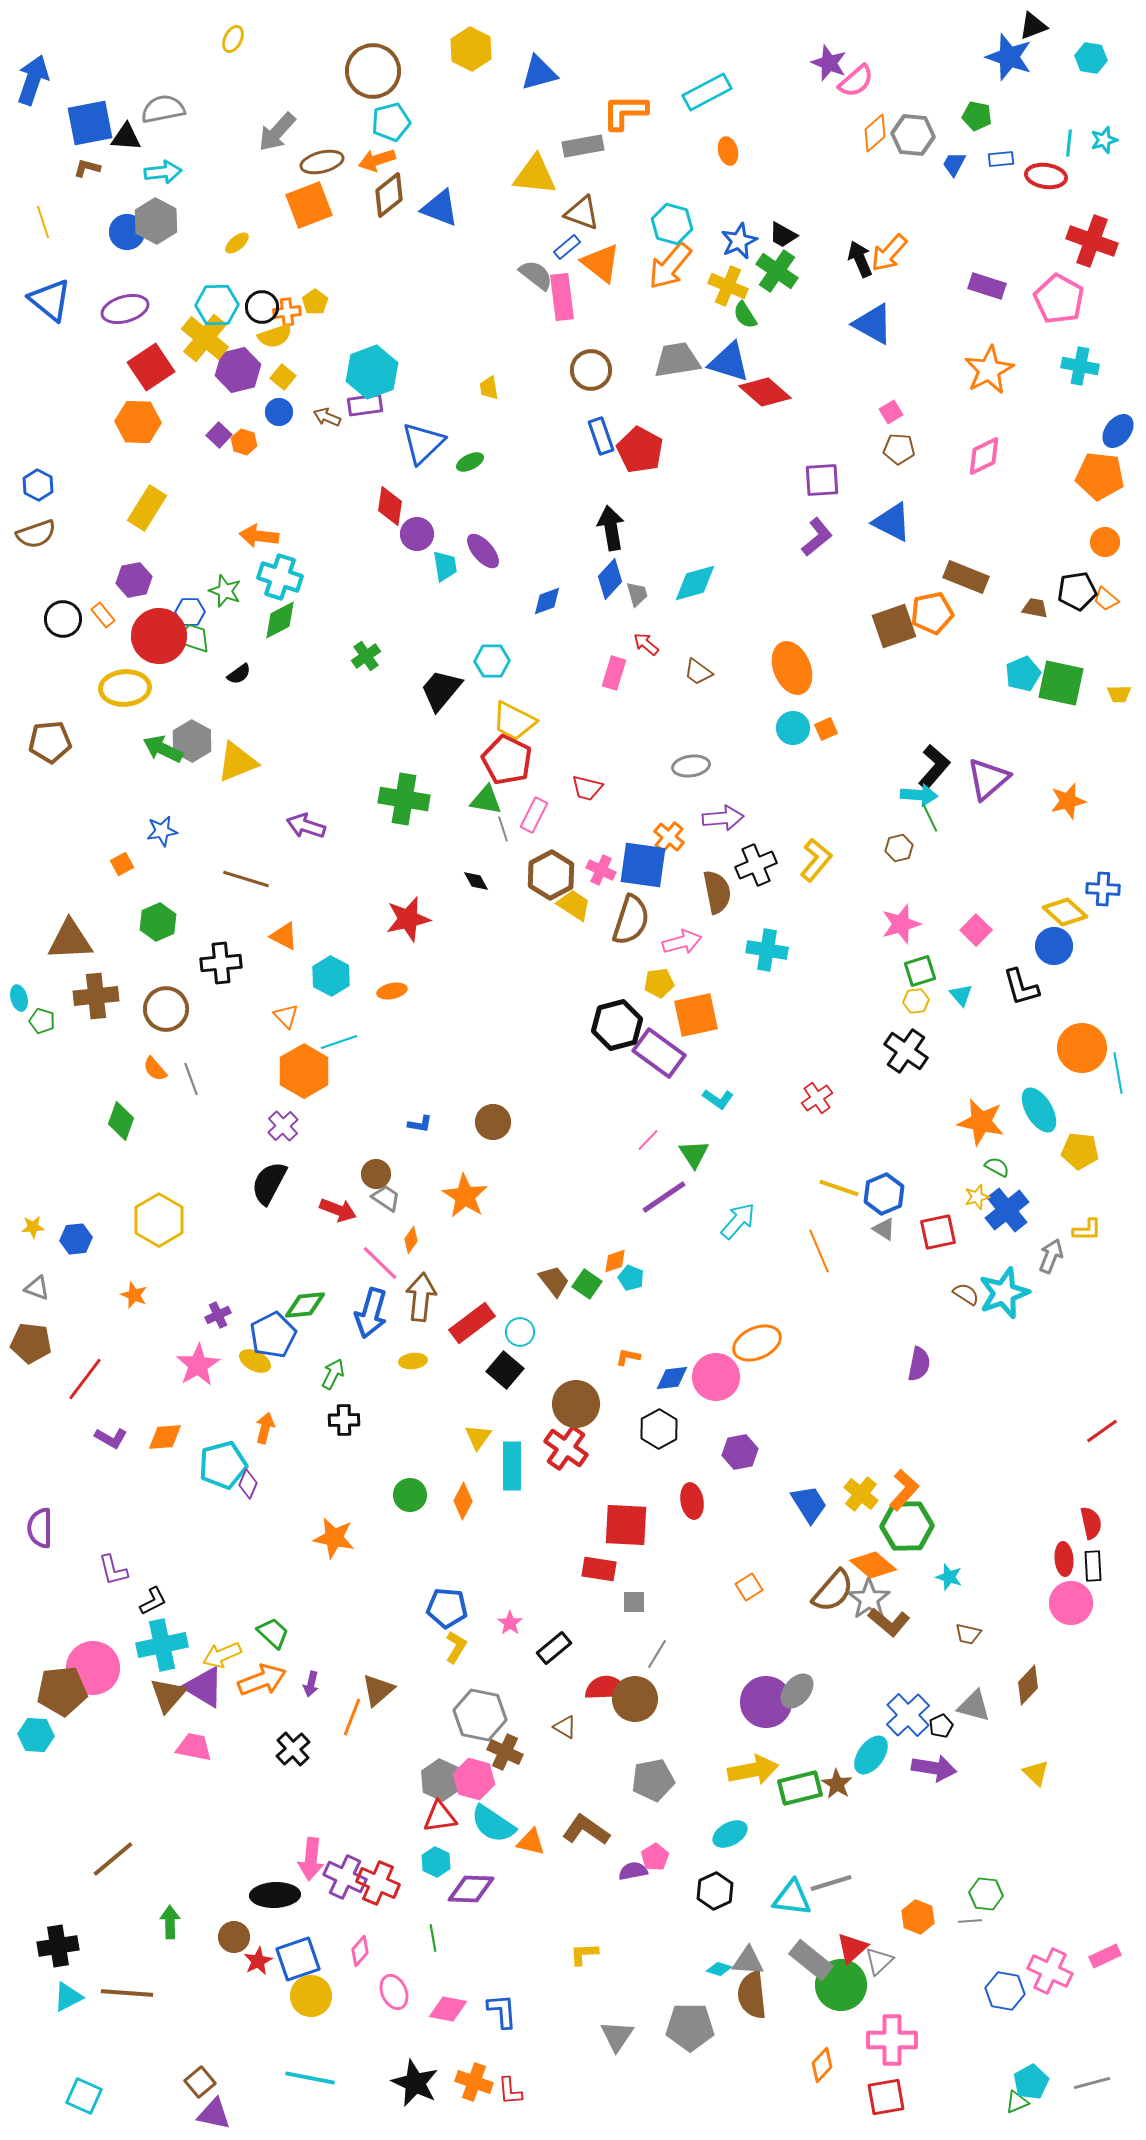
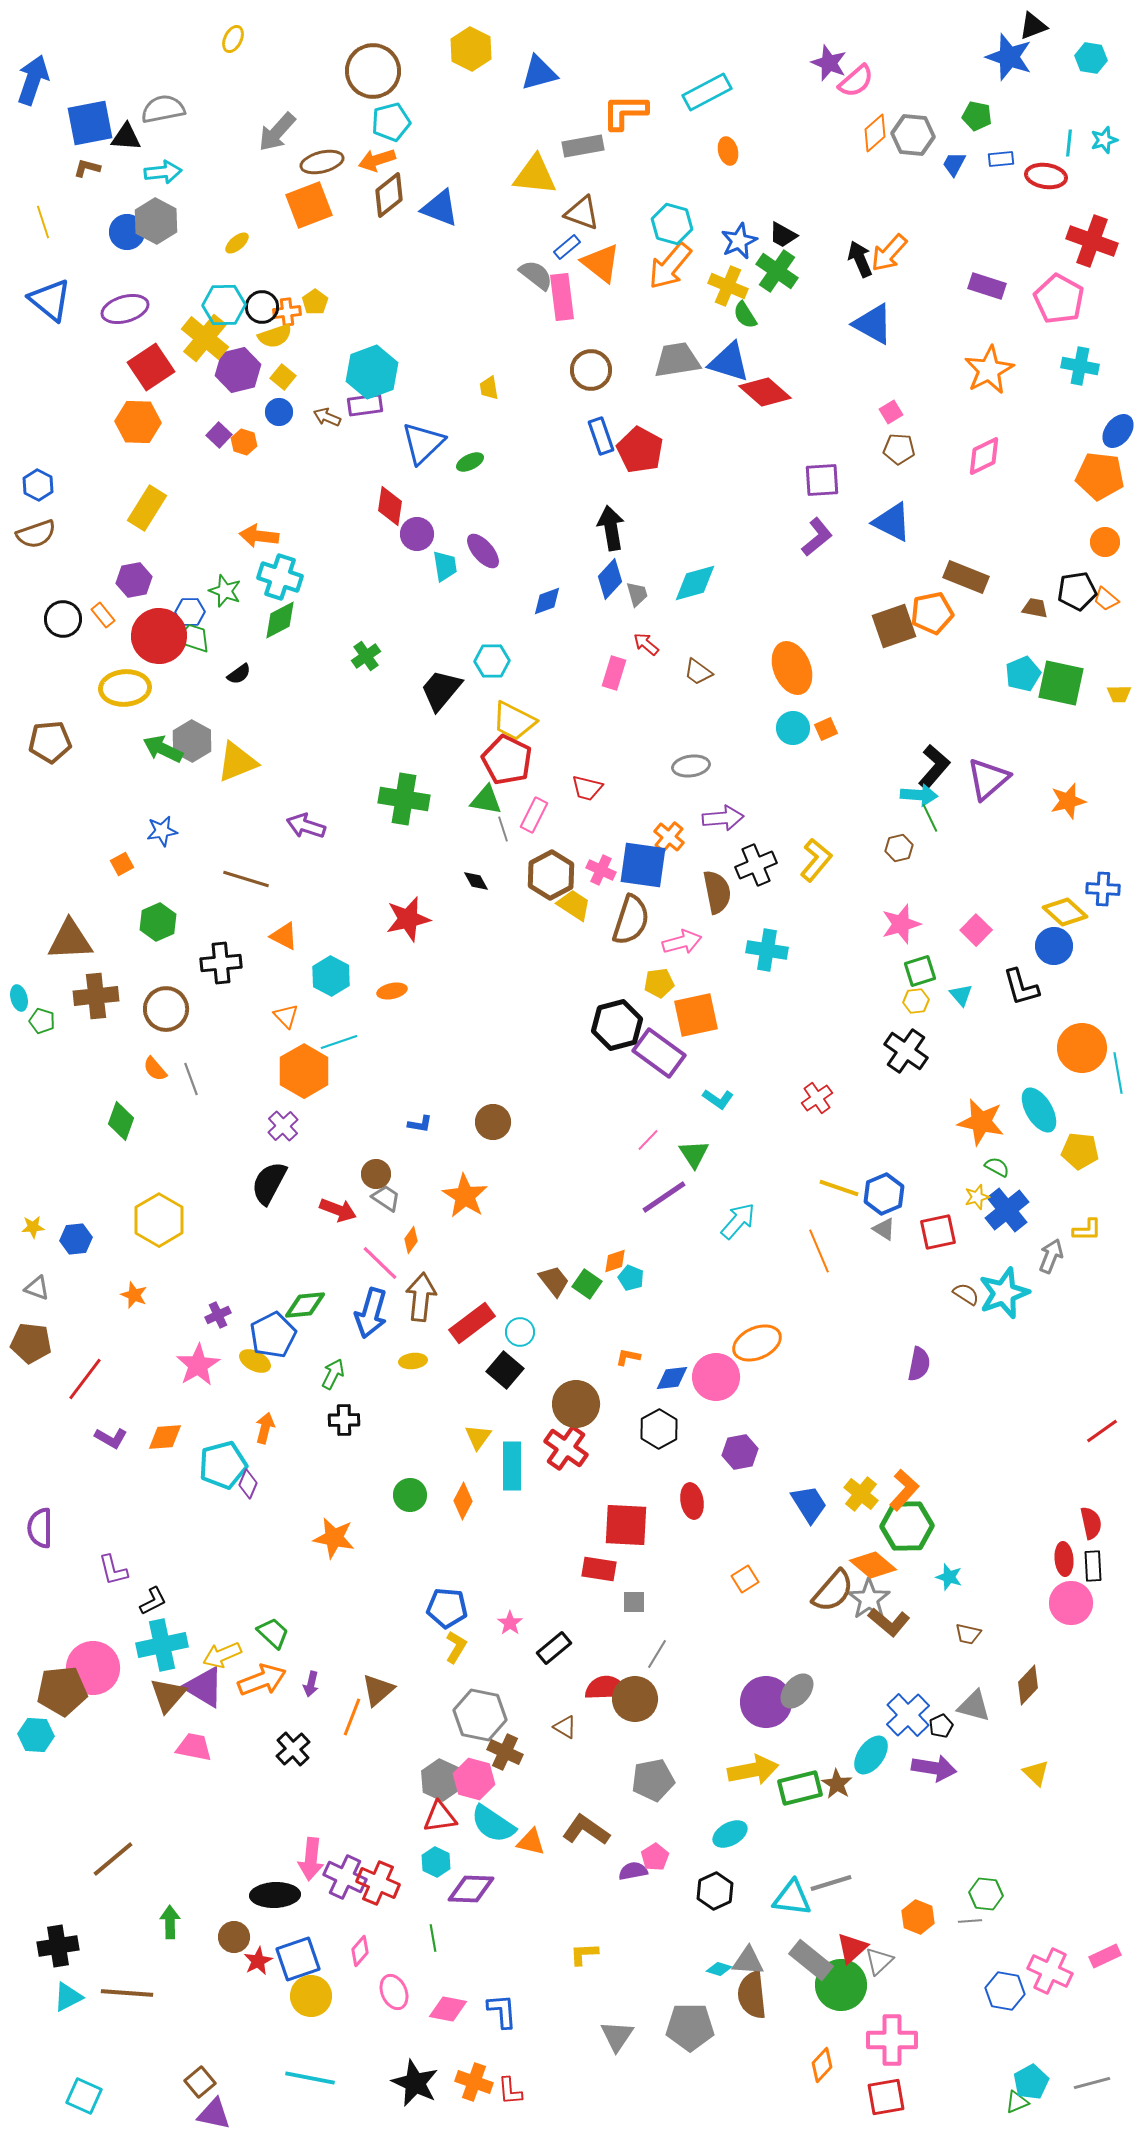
cyan hexagon at (217, 305): moved 7 px right
orange square at (749, 1587): moved 4 px left, 8 px up
